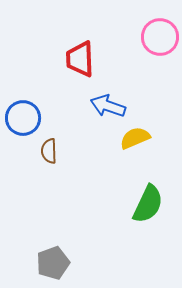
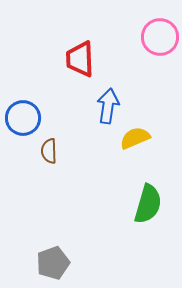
blue arrow: rotated 80 degrees clockwise
green semicircle: rotated 9 degrees counterclockwise
